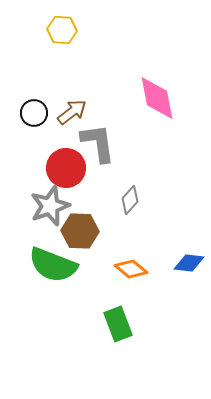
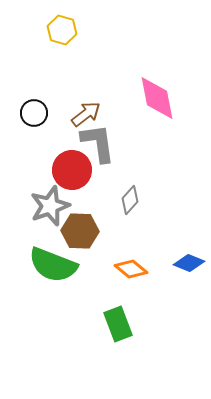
yellow hexagon: rotated 12 degrees clockwise
brown arrow: moved 14 px right, 2 px down
red circle: moved 6 px right, 2 px down
blue diamond: rotated 16 degrees clockwise
